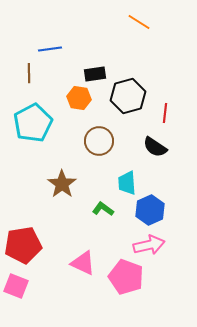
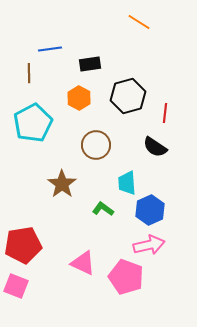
black rectangle: moved 5 px left, 10 px up
orange hexagon: rotated 20 degrees clockwise
brown circle: moved 3 px left, 4 px down
